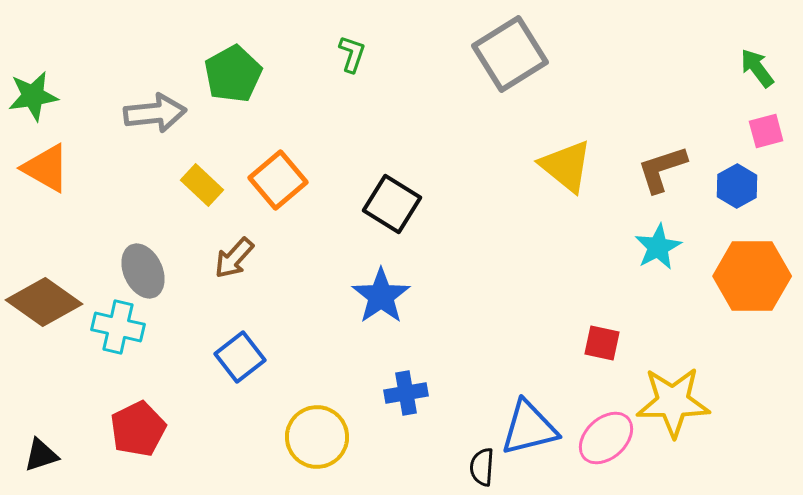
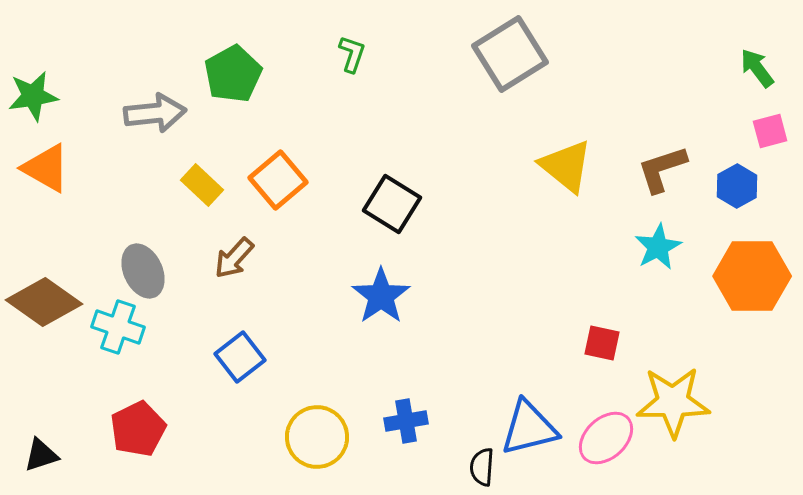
pink square: moved 4 px right
cyan cross: rotated 6 degrees clockwise
blue cross: moved 28 px down
